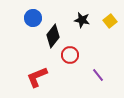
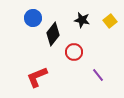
black diamond: moved 2 px up
red circle: moved 4 px right, 3 px up
